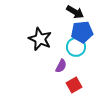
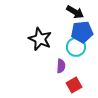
purple semicircle: rotated 24 degrees counterclockwise
